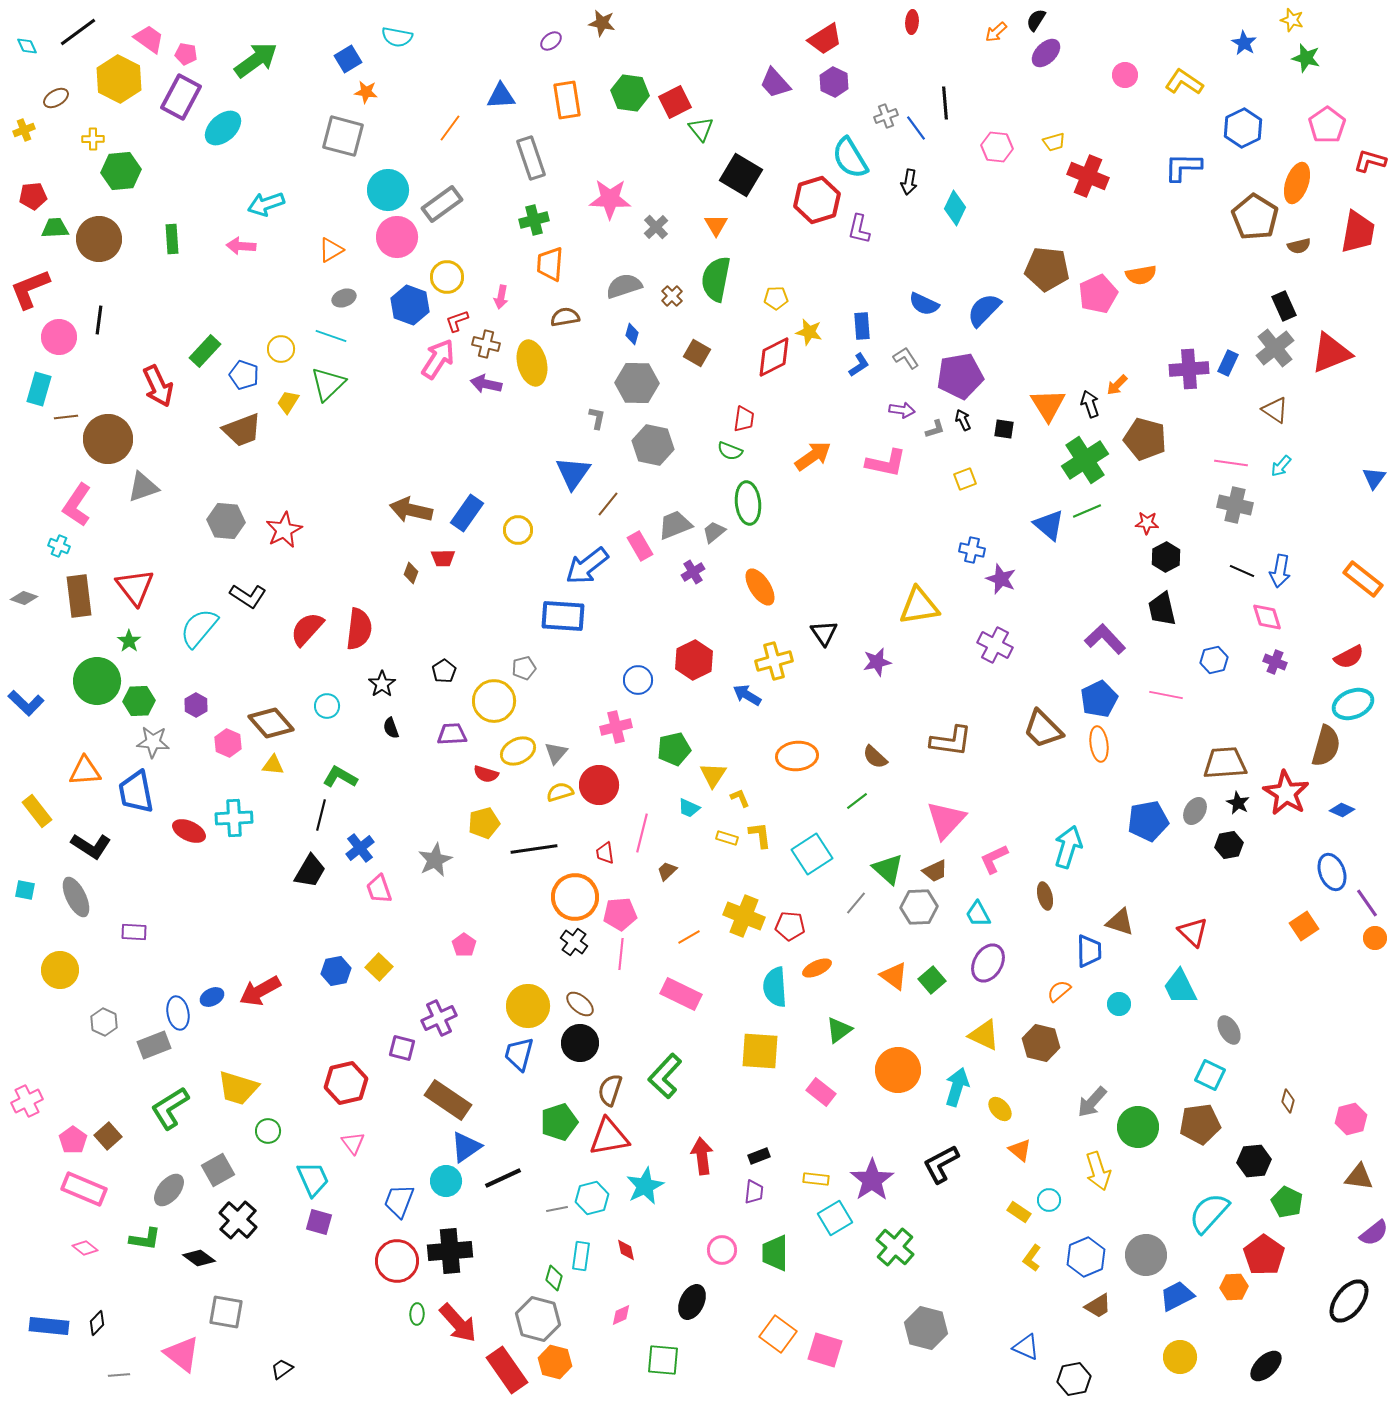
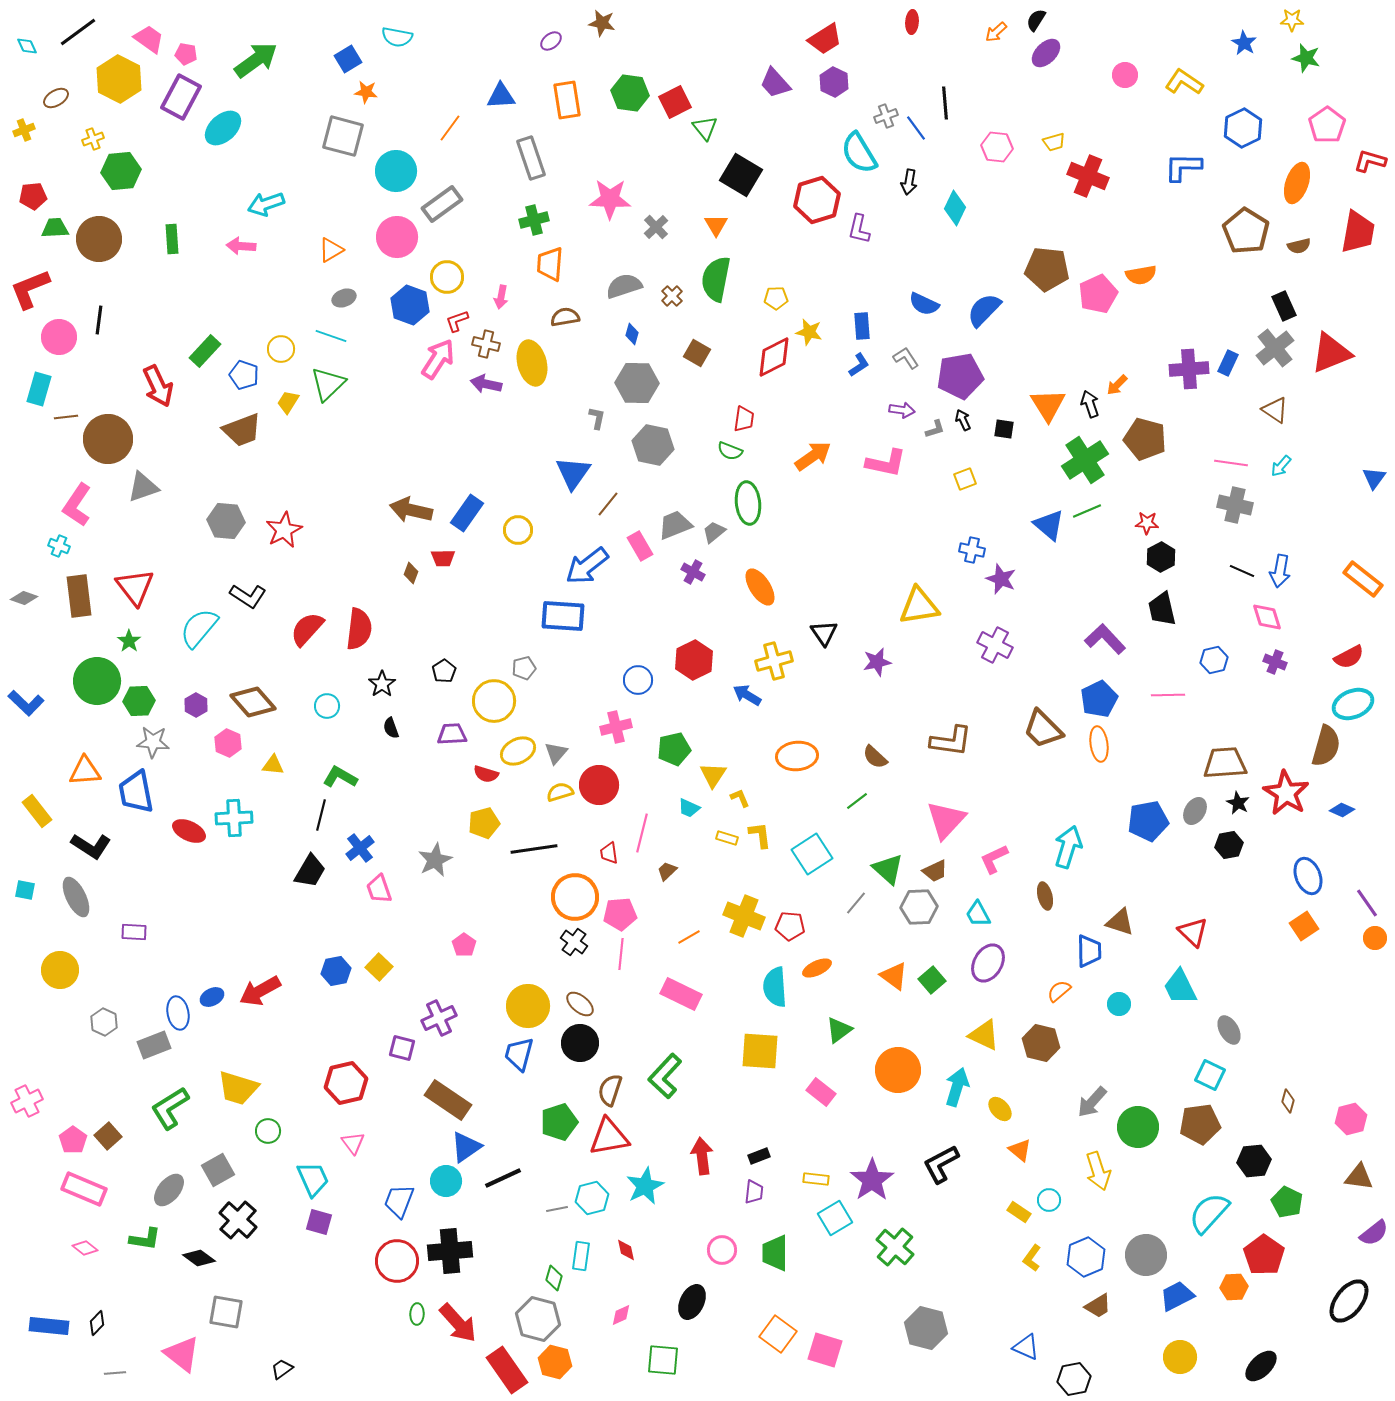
yellow star at (1292, 20): rotated 15 degrees counterclockwise
green triangle at (701, 129): moved 4 px right, 1 px up
yellow cross at (93, 139): rotated 20 degrees counterclockwise
cyan semicircle at (850, 158): moved 9 px right, 5 px up
cyan circle at (388, 190): moved 8 px right, 19 px up
brown pentagon at (1255, 217): moved 9 px left, 14 px down
black hexagon at (1166, 557): moved 5 px left
purple cross at (693, 572): rotated 30 degrees counterclockwise
pink line at (1166, 695): moved 2 px right; rotated 12 degrees counterclockwise
brown diamond at (271, 723): moved 18 px left, 21 px up
red trapezoid at (605, 853): moved 4 px right
blue ellipse at (1332, 872): moved 24 px left, 4 px down
black ellipse at (1266, 1366): moved 5 px left
gray line at (119, 1375): moved 4 px left, 2 px up
